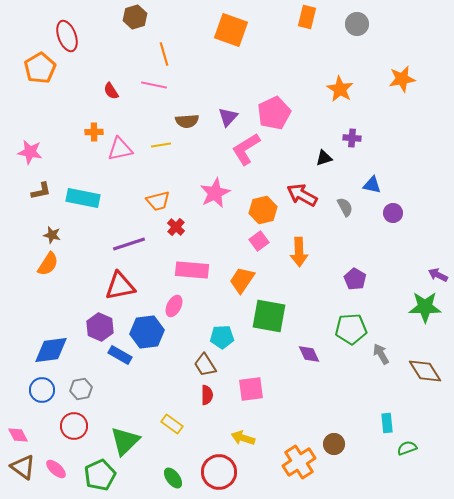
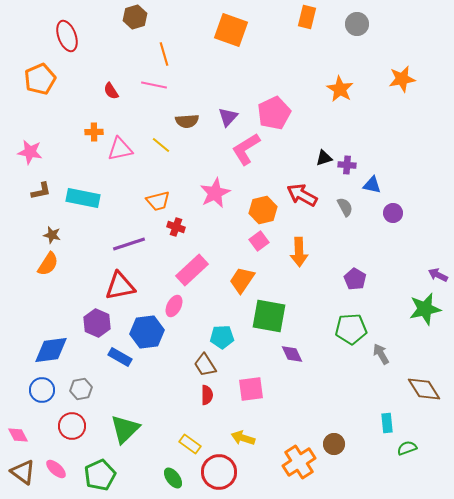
orange pentagon at (40, 68): moved 11 px down; rotated 8 degrees clockwise
purple cross at (352, 138): moved 5 px left, 27 px down
yellow line at (161, 145): rotated 48 degrees clockwise
red cross at (176, 227): rotated 24 degrees counterclockwise
pink rectangle at (192, 270): rotated 48 degrees counterclockwise
green star at (425, 307): moved 2 px down; rotated 12 degrees counterclockwise
purple hexagon at (100, 327): moved 3 px left, 4 px up
purple diamond at (309, 354): moved 17 px left
blue rectangle at (120, 355): moved 2 px down
brown diamond at (425, 371): moved 1 px left, 18 px down
yellow rectangle at (172, 424): moved 18 px right, 20 px down
red circle at (74, 426): moved 2 px left
green triangle at (125, 441): moved 12 px up
brown triangle at (23, 467): moved 5 px down
